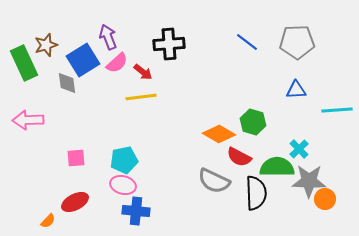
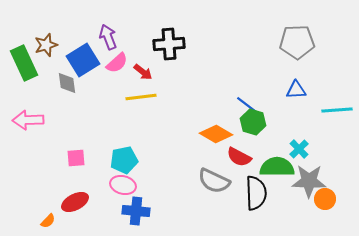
blue line: moved 63 px down
orange diamond: moved 3 px left
